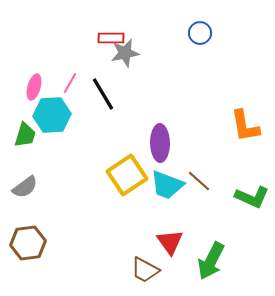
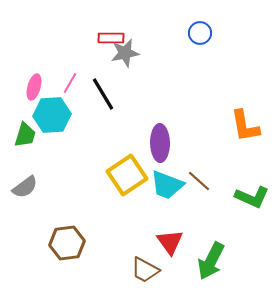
brown hexagon: moved 39 px right
